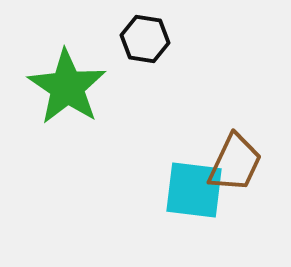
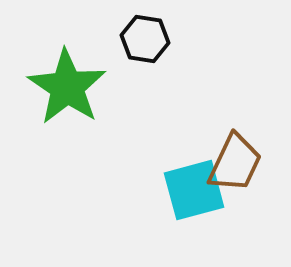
cyan square: rotated 22 degrees counterclockwise
